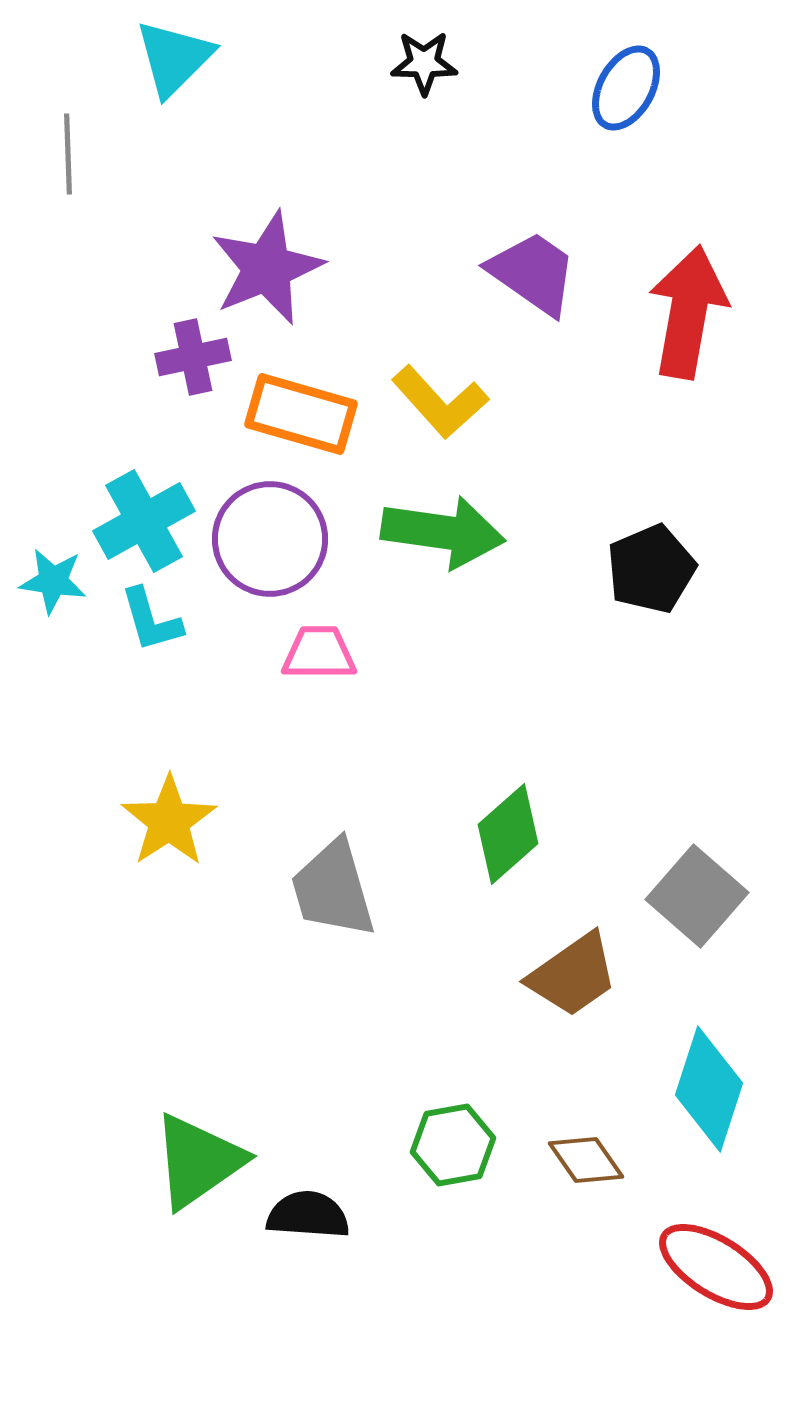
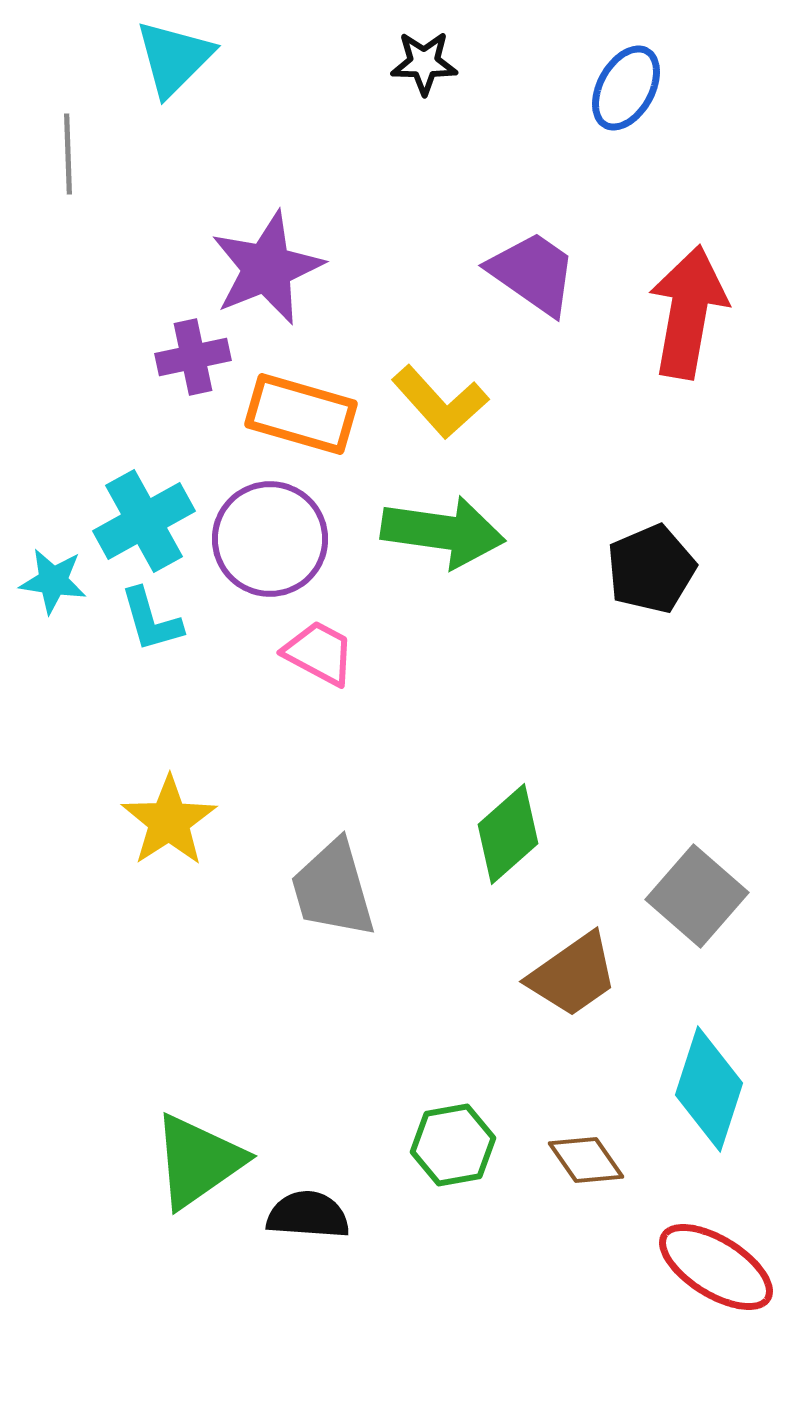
pink trapezoid: rotated 28 degrees clockwise
